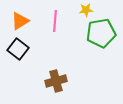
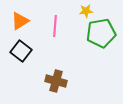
yellow star: moved 1 px down
pink line: moved 5 px down
black square: moved 3 px right, 2 px down
brown cross: rotated 30 degrees clockwise
